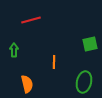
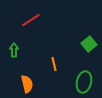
red line: rotated 18 degrees counterclockwise
green square: moved 1 px left; rotated 28 degrees counterclockwise
orange line: moved 2 px down; rotated 16 degrees counterclockwise
